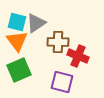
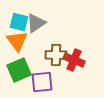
cyan square: moved 2 px right
brown cross: moved 2 px left, 13 px down
red cross: moved 4 px left, 4 px down
purple square: moved 20 px left; rotated 20 degrees counterclockwise
